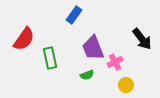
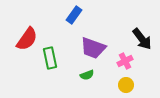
red semicircle: moved 3 px right
purple trapezoid: rotated 48 degrees counterclockwise
pink cross: moved 10 px right, 1 px up
